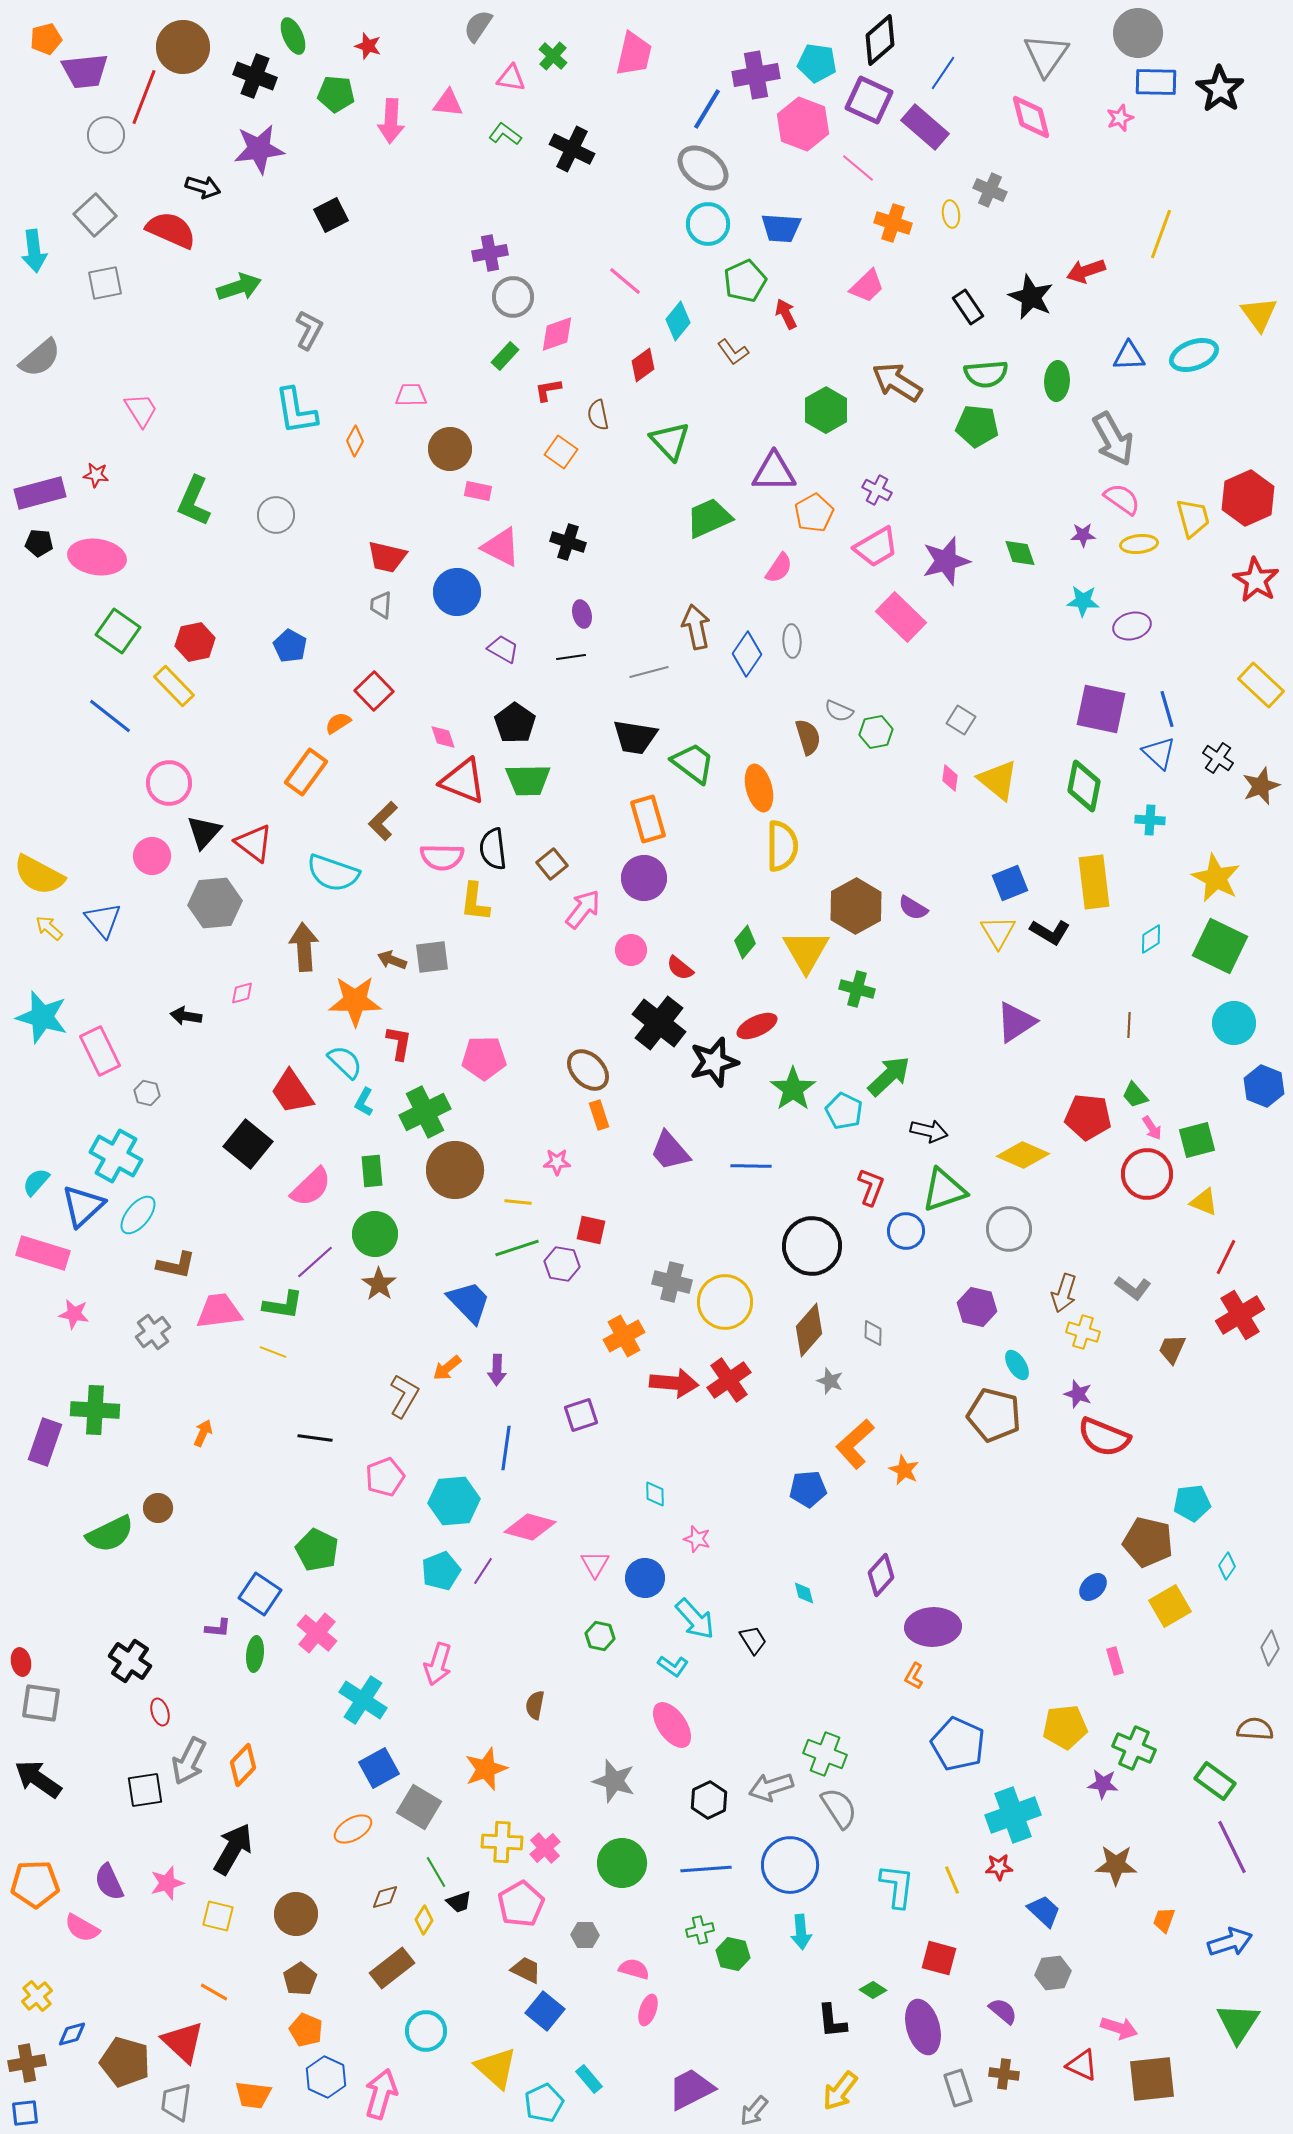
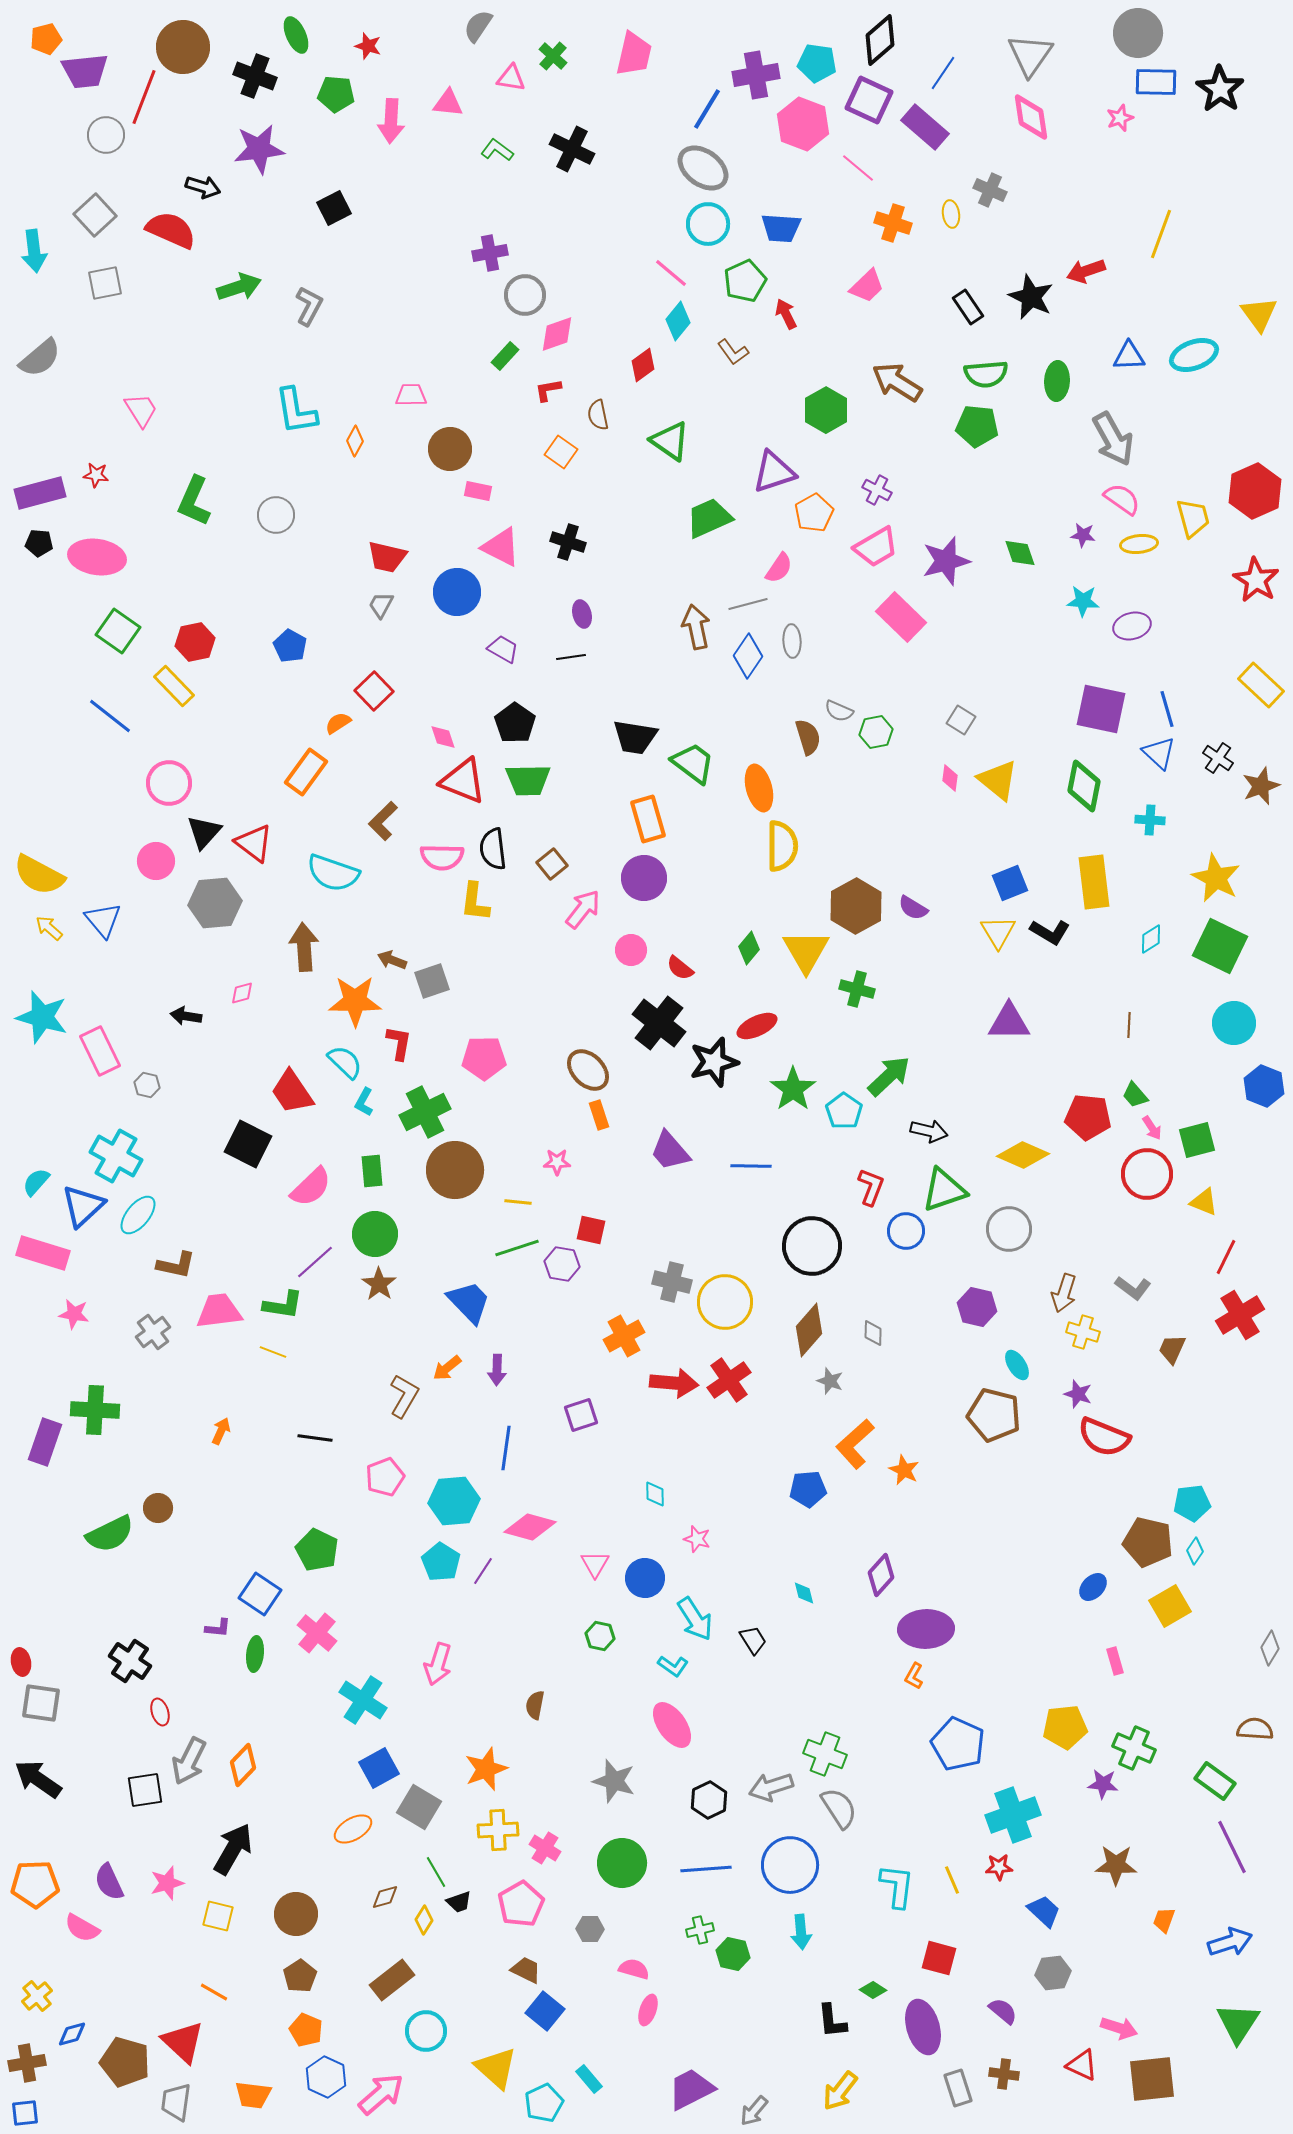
green ellipse at (293, 36): moved 3 px right, 1 px up
gray triangle at (1046, 55): moved 16 px left
pink diamond at (1031, 117): rotated 6 degrees clockwise
green L-shape at (505, 134): moved 8 px left, 16 px down
black square at (331, 215): moved 3 px right, 7 px up
pink line at (625, 281): moved 46 px right, 8 px up
gray circle at (513, 297): moved 12 px right, 2 px up
gray L-shape at (309, 330): moved 24 px up
green triangle at (670, 441): rotated 12 degrees counterclockwise
purple triangle at (774, 472): rotated 18 degrees counterclockwise
red hexagon at (1248, 498): moved 7 px right, 7 px up
purple star at (1083, 535): rotated 10 degrees clockwise
gray trapezoid at (381, 605): rotated 24 degrees clockwise
blue diamond at (747, 654): moved 1 px right, 2 px down
gray line at (649, 672): moved 99 px right, 68 px up
pink circle at (152, 856): moved 4 px right, 5 px down
green diamond at (745, 942): moved 4 px right, 6 px down
gray square at (432, 957): moved 24 px down; rotated 12 degrees counterclockwise
purple triangle at (1016, 1022): moved 7 px left; rotated 33 degrees clockwise
gray hexagon at (147, 1093): moved 8 px up
cyan pentagon at (844, 1111): rotated 9 degrees clockwise
black square at (248, 1144): rotated 12 degrees counterclockwise
orange arrow at (203, 1433): moved 18 px right, 2 px up
cyan diamond at (1227, 1566): moved 32 px left, 15 px up
cyan pentagon at (441, 1571): moved 9 px up; rotated 18 degrees counterclockwise
cyan arrow at (695, 1619): rotated 9 degrees clockwise
purple ellipse at (933, 1627): moved 7 px left, 2 px down
yellow cross at (502, 1842): moved 4 px left, 12 px up; rotated 6 degrees counterclockwise
pink cross at (545, 1848): rotated 16 degrees counterclockwise
gray hexagon at (585, 1935): moved 5 px right, 6 px up
brown rectangle at (392, 1968): moved 12 px down
brown pentagon at (300, 1979): moved 3 px up
pink arrow at (381, 2094): rotated 33 degrees clockwise
